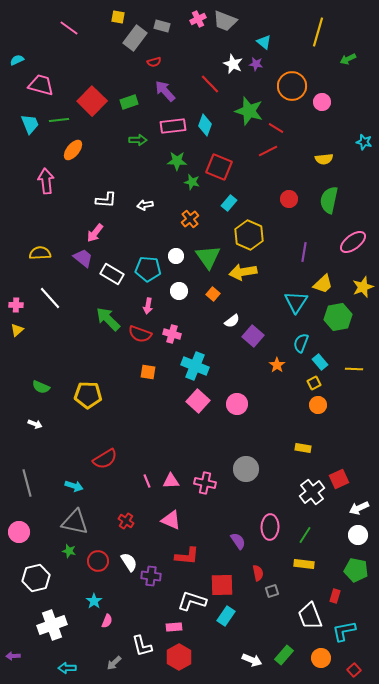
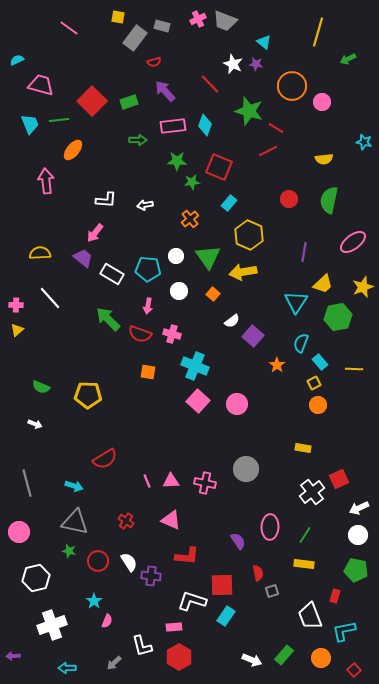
green star at (192, 182): rotated 21 degrees counterclockwise
